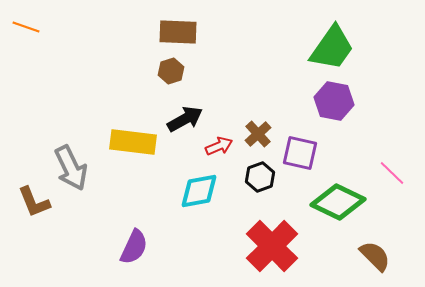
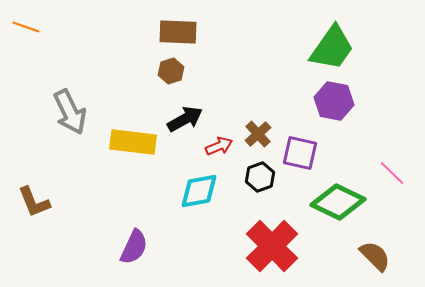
gray arrow: moved 1 px left, 56 px up
